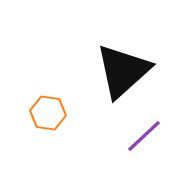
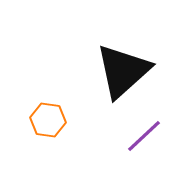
orange hexagon: moved 7 px down
